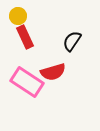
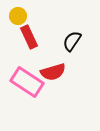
red rectangle: moved 4 px right
